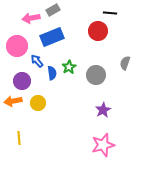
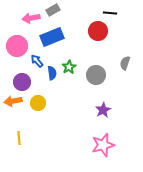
purple circle: moved 1 px down
